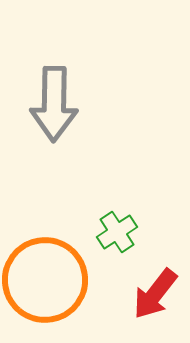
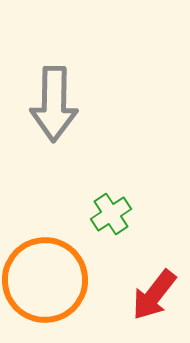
green cross: moved 6 px left, 18 px up
red arrow: moved 1 px left, 1 px down
